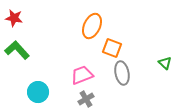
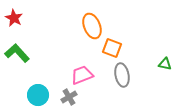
red star: rotated 18 degrees clockwise
orange ellipse: rotated 45 degrees counterclockwise
green L-shape: moved 3 px down
green triangle: moved 1 px down; rotated 32 degrees counterclockwise
gray ellipse: moved 2 px down
cyan circle: moved 3 px down
gray cross: moved 17 px left, 2 px up
